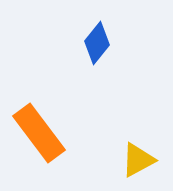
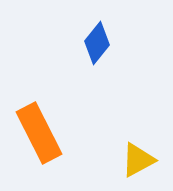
orange rectangle: rotated 10 degrees clockwise
